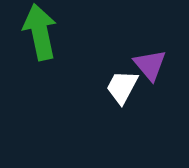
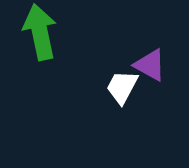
purple triangle: rotated 21 degrees counterclockwise
